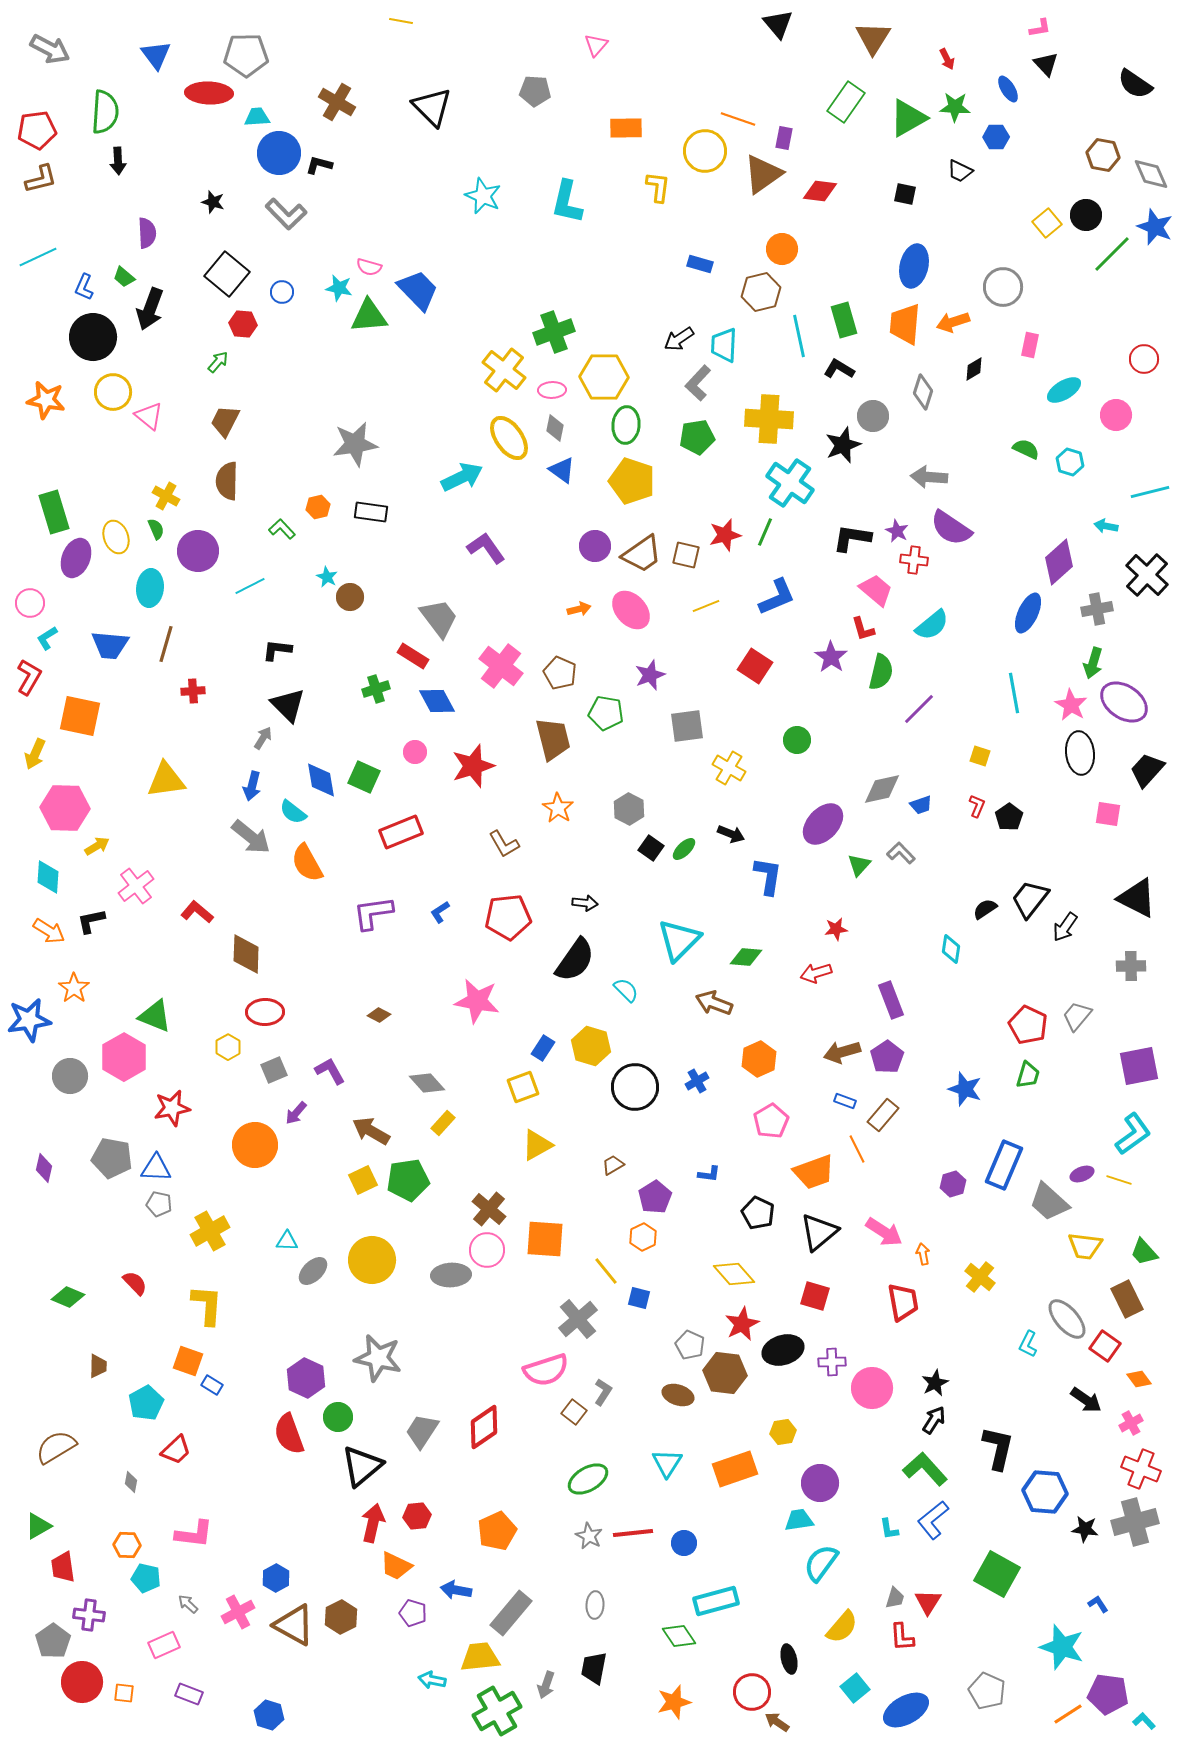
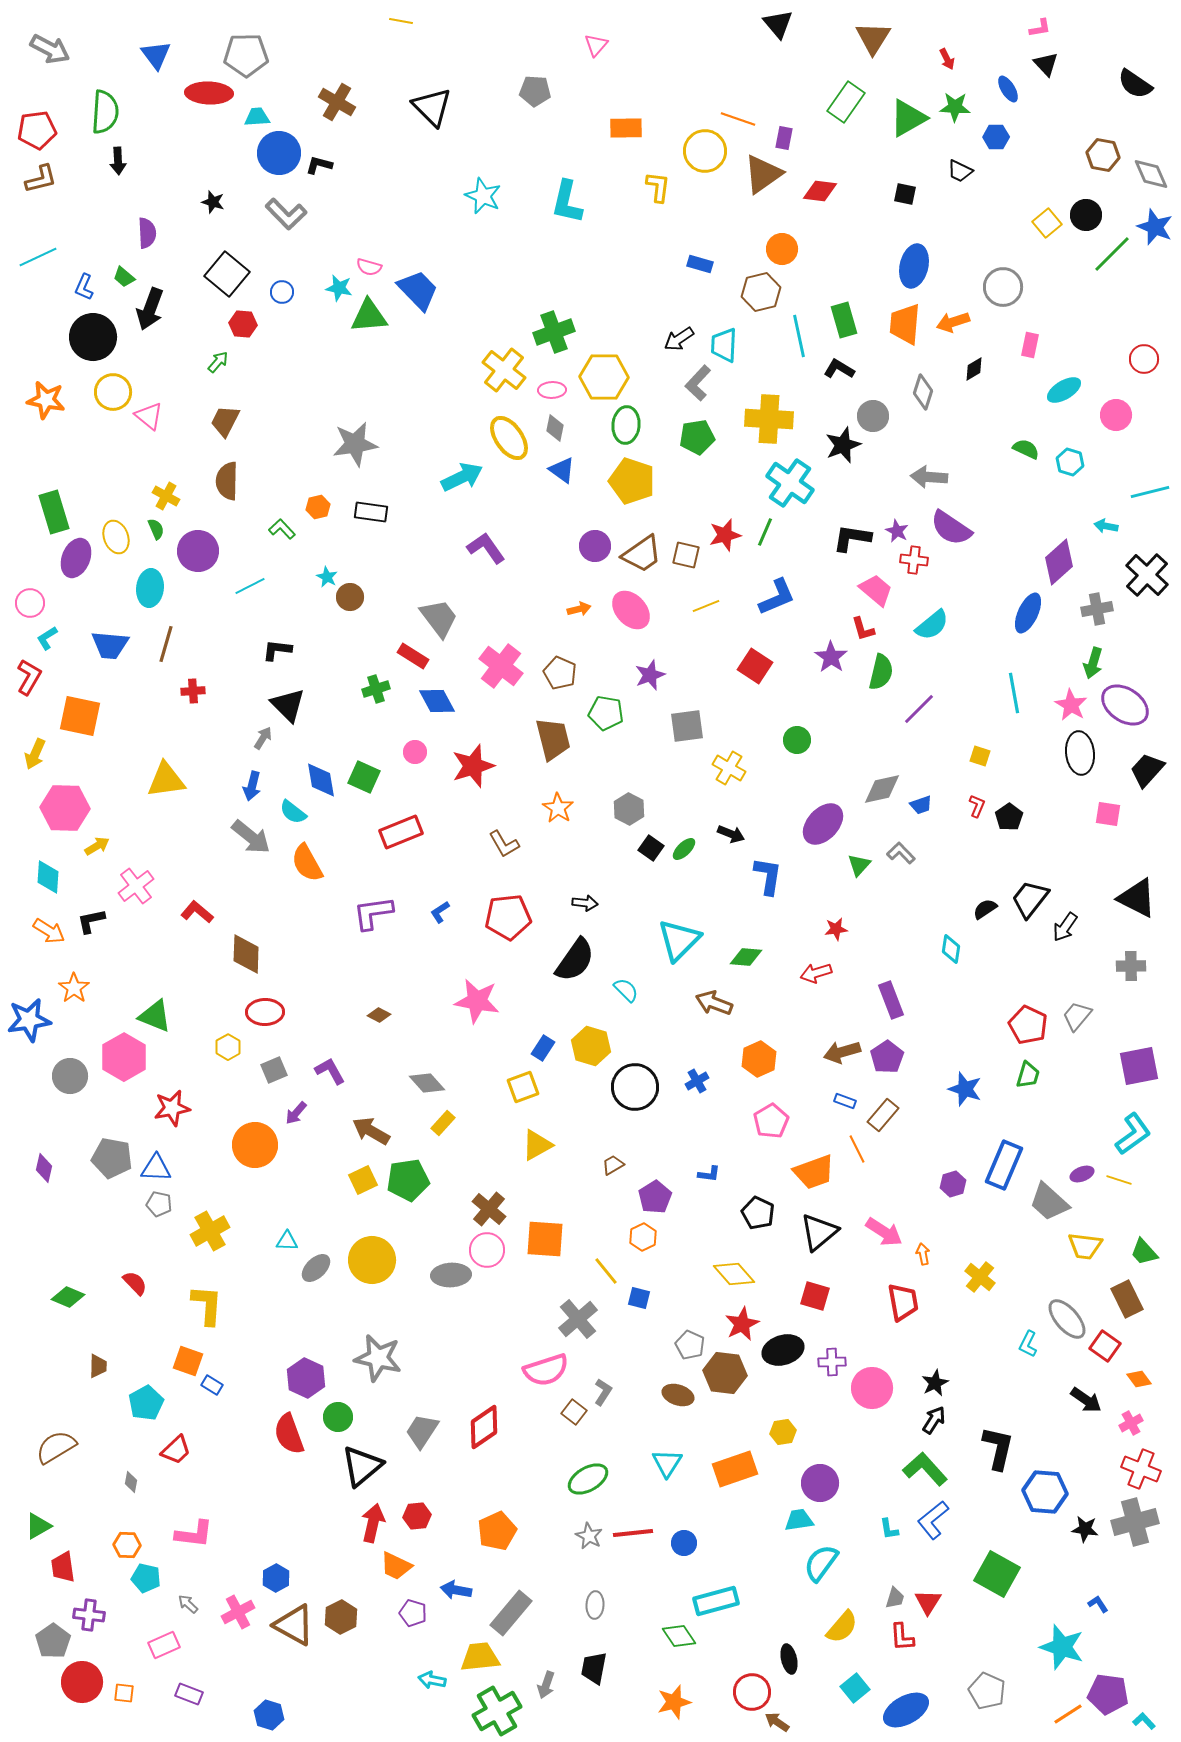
purple ellipse at (1124, 702): moved 1 px right, 3 px down
gray ellipse at (313, 1271): moved 3 px right, 3 px up
